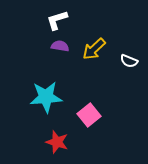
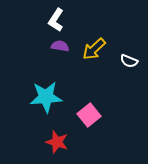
white L-shape: moved 1 px left; rotated 40 degrees counterclockwise
